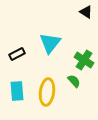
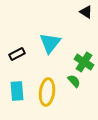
green cross: moved 2 px down
